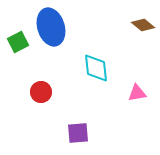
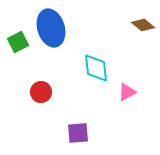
blue ellipse: moved 1 px down
pink triangle: moved 10 px left, 1 px up; rotated 18 degrees counterclockwise
